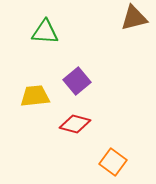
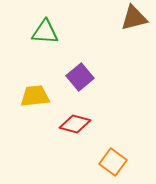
purple square: moved 3 px right, 4 px up
